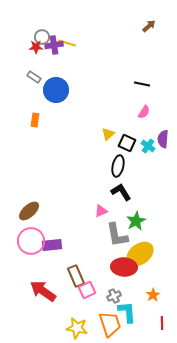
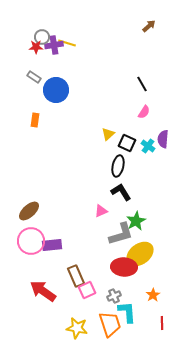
black line: rotated 49 degrees clockwise
gray L-shape: moved 4 px right, 1 px up; rotated 96 degrees counterclockwise
